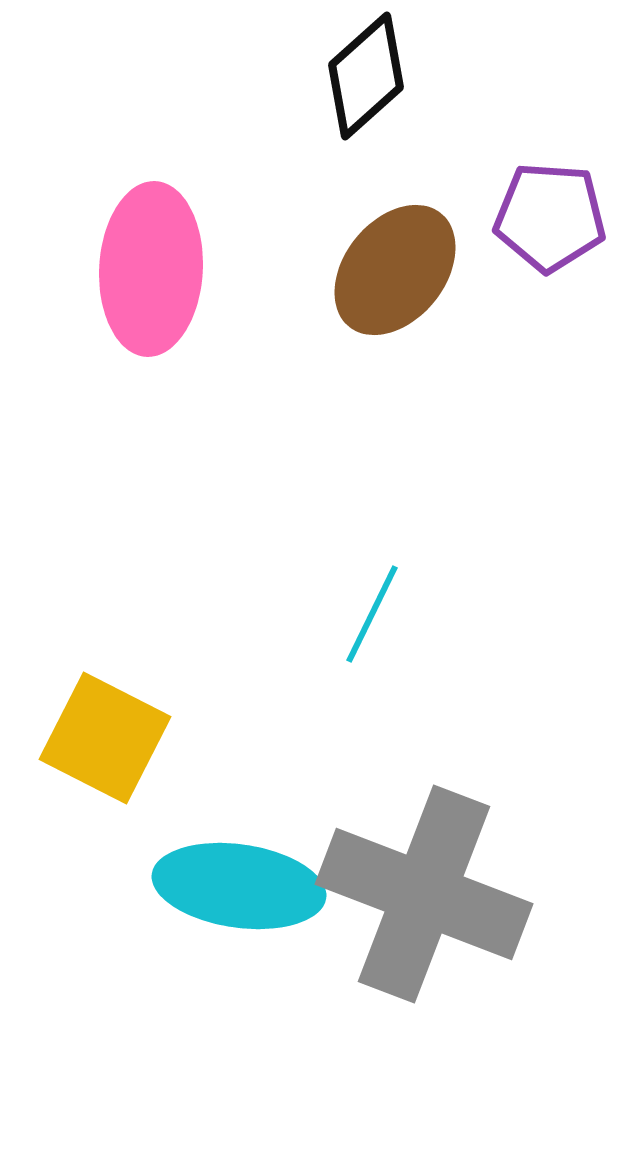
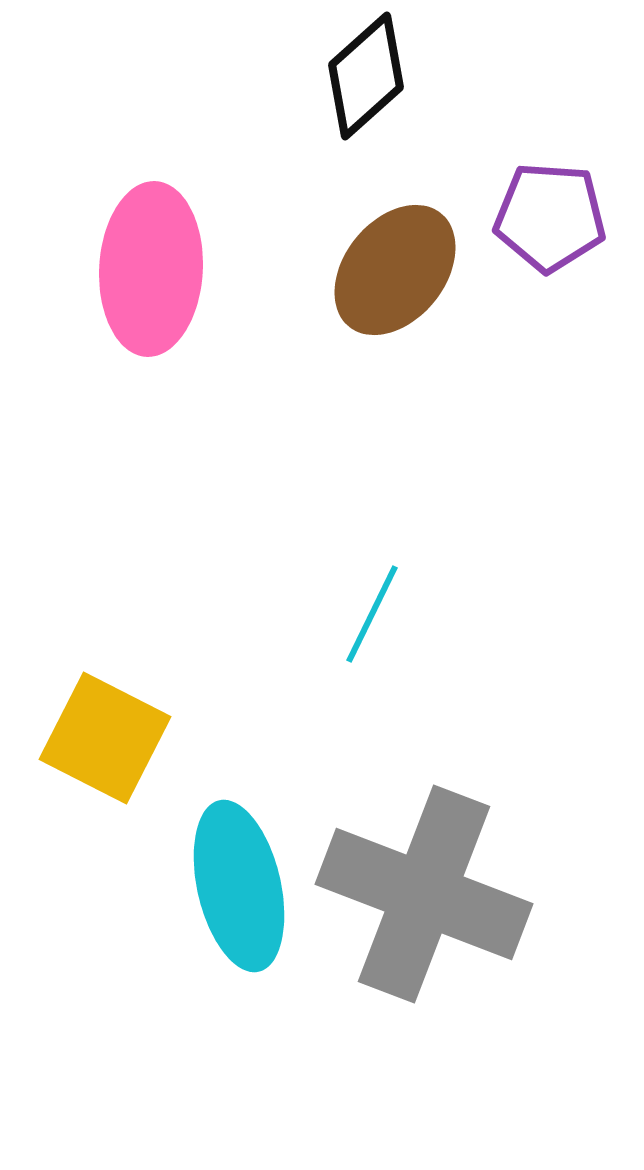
cyan ellipse: rotated 69 degrees clockwise
